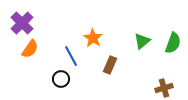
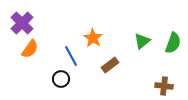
brown rectangle: rotated 30 degrees clockwise
brown cross: moved 2 px up; rotated 24 degrees clockwise
